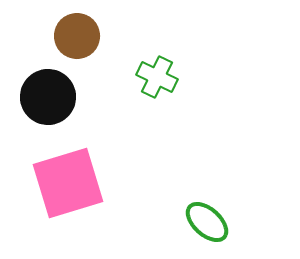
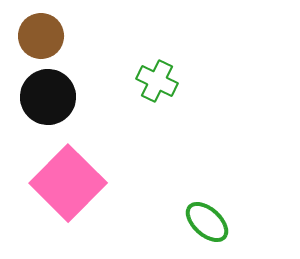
brown circle: moved 36 px left
green cross: moved 4 px down
pink square: rotated 28 degrees counterclockwise
